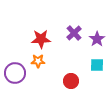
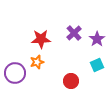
orange star: moved 1 px left, 1 px down; rotated 16 degrees counterclockwise
cyan square: rotated 24 degrees counterclockwise
